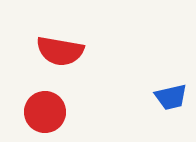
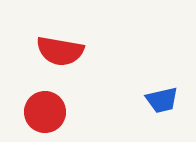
blue trapezoid: moved 9 px left, 3 px down
